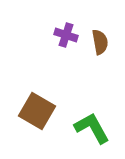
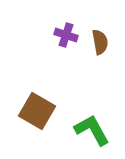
green L-shape: moved 2 px down
